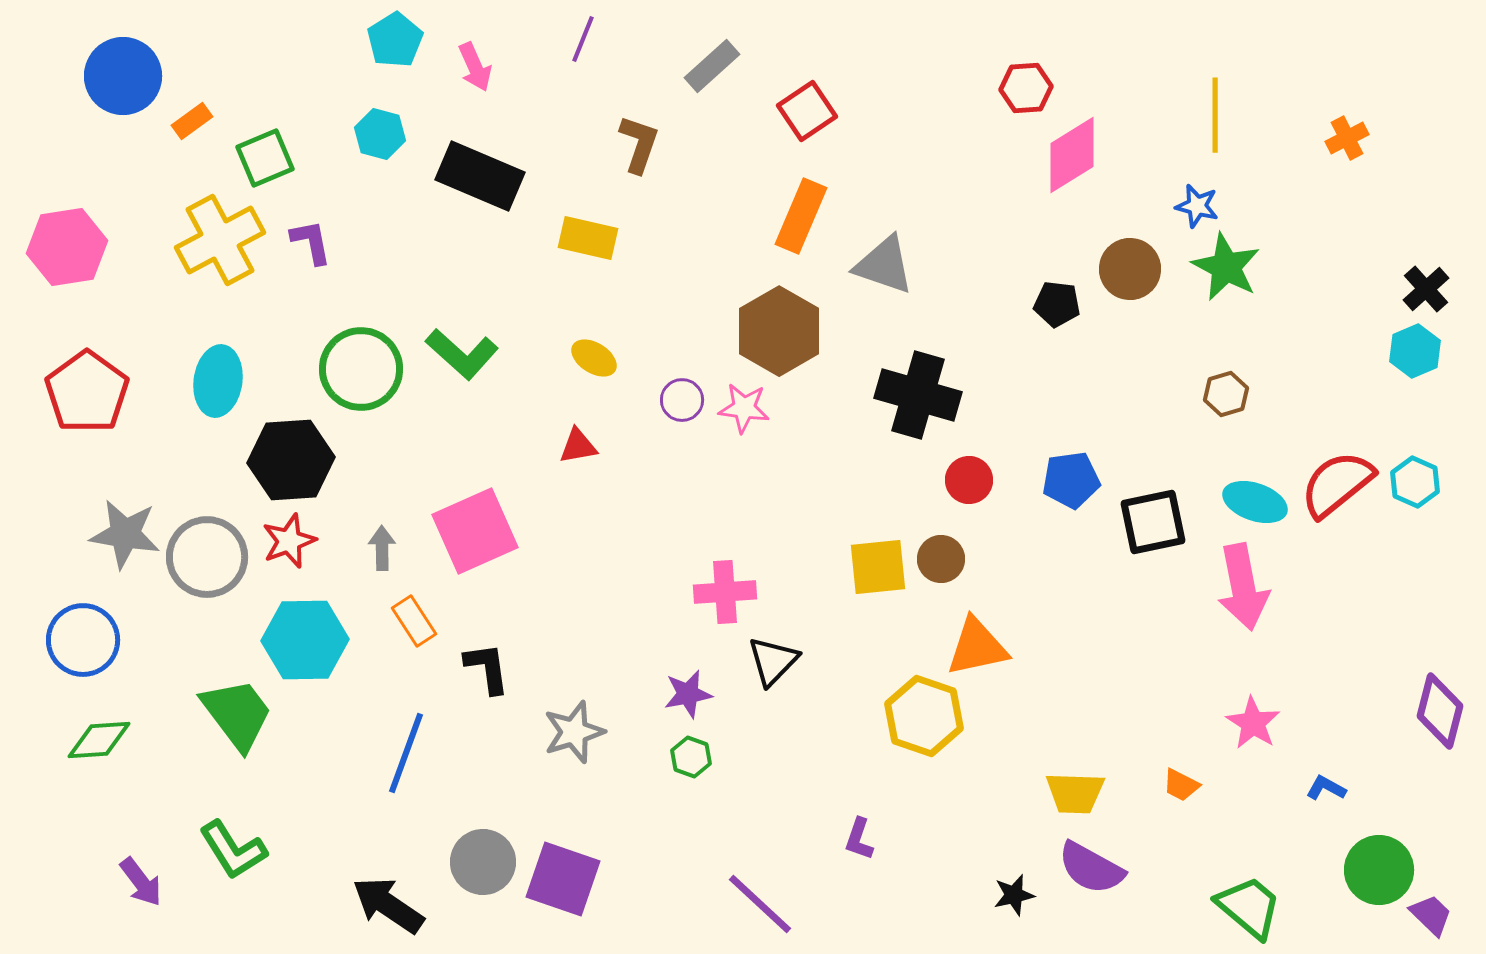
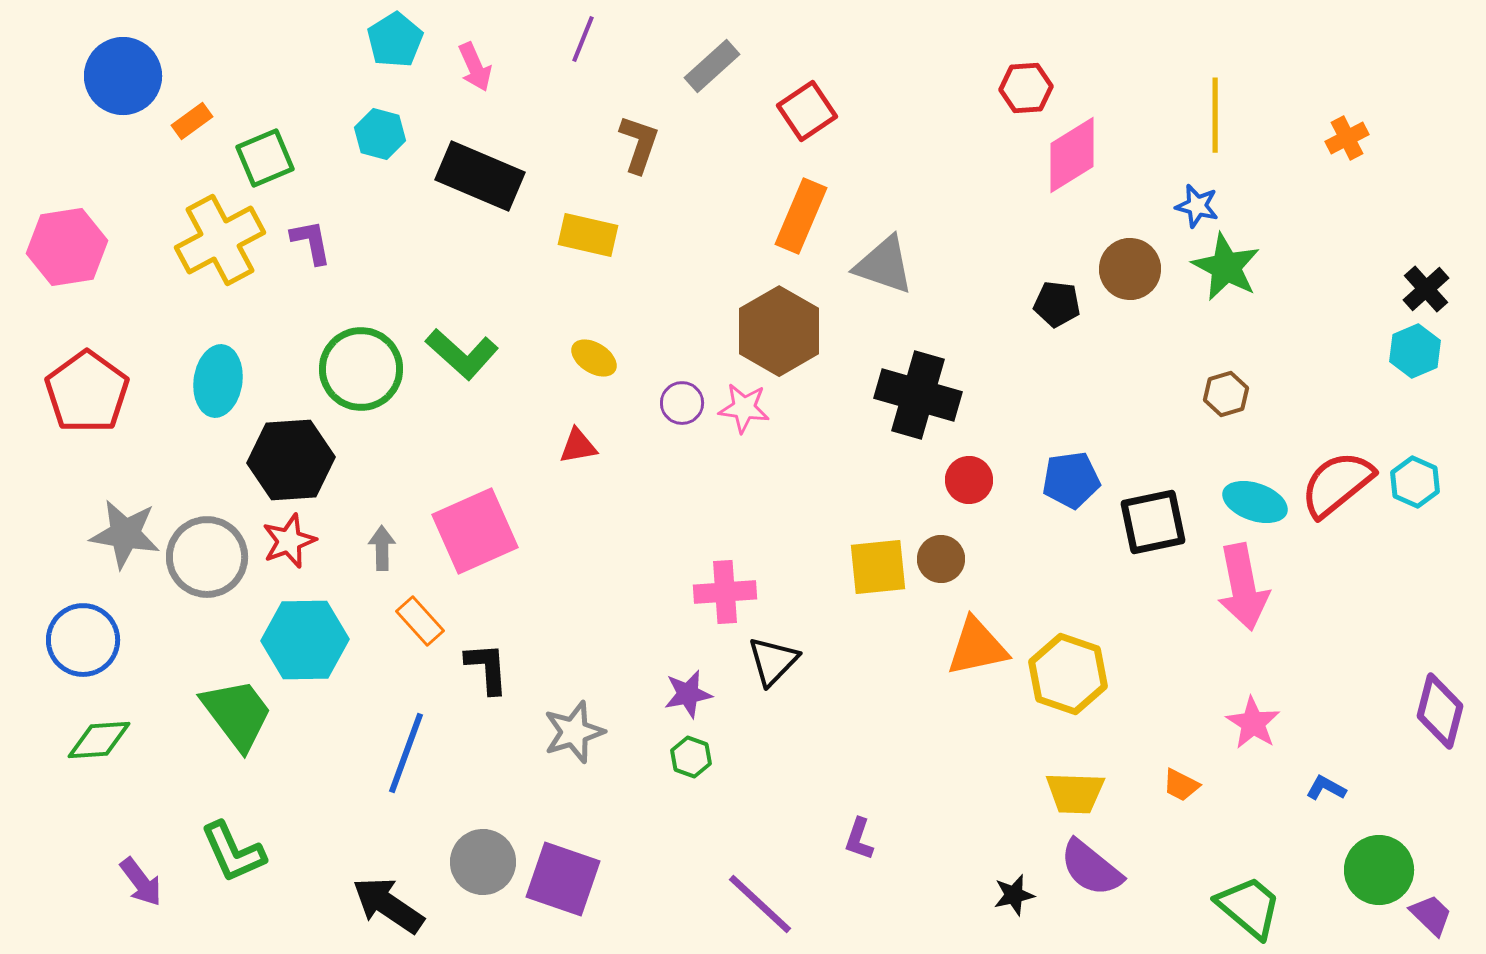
yellow rectangle at (588, 238): moved 3 px up
purple circle at (682, 400): moved 3 px down
orange rectangle at (414, 621): moved 6 px right; rotated 9 degrees counterclockwise
black L-shape at (487, 668): rotated 4 degrees clockwise
yellow hexagon at (924, 716): moved 144 px right, 42 px up
green L-shape at (233, 850): moved 2 px down; rotated 8 degrees clockwise
purple semicircle at (1091, 868): rotated 10 degrees clockwise
